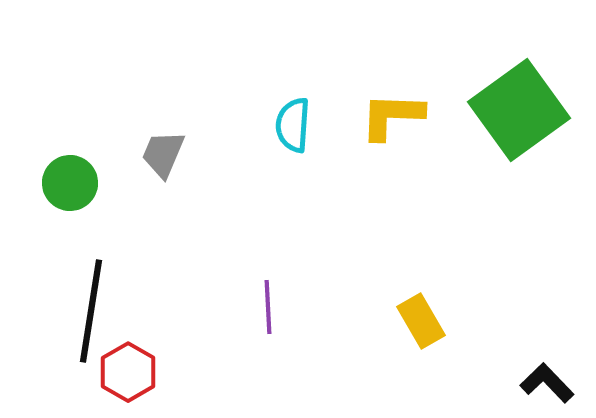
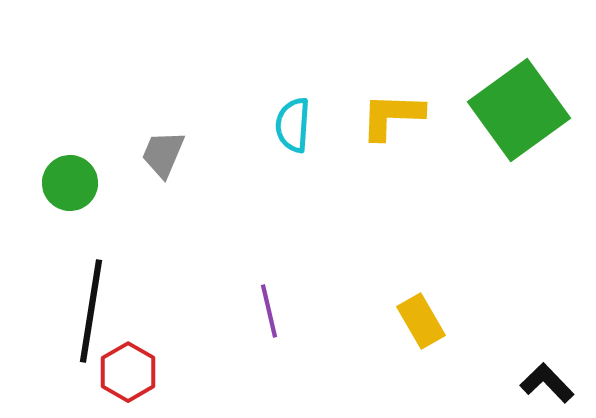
purple line: moved 1 px right, 4 px down; rotated 10 degrees counterclockwise
